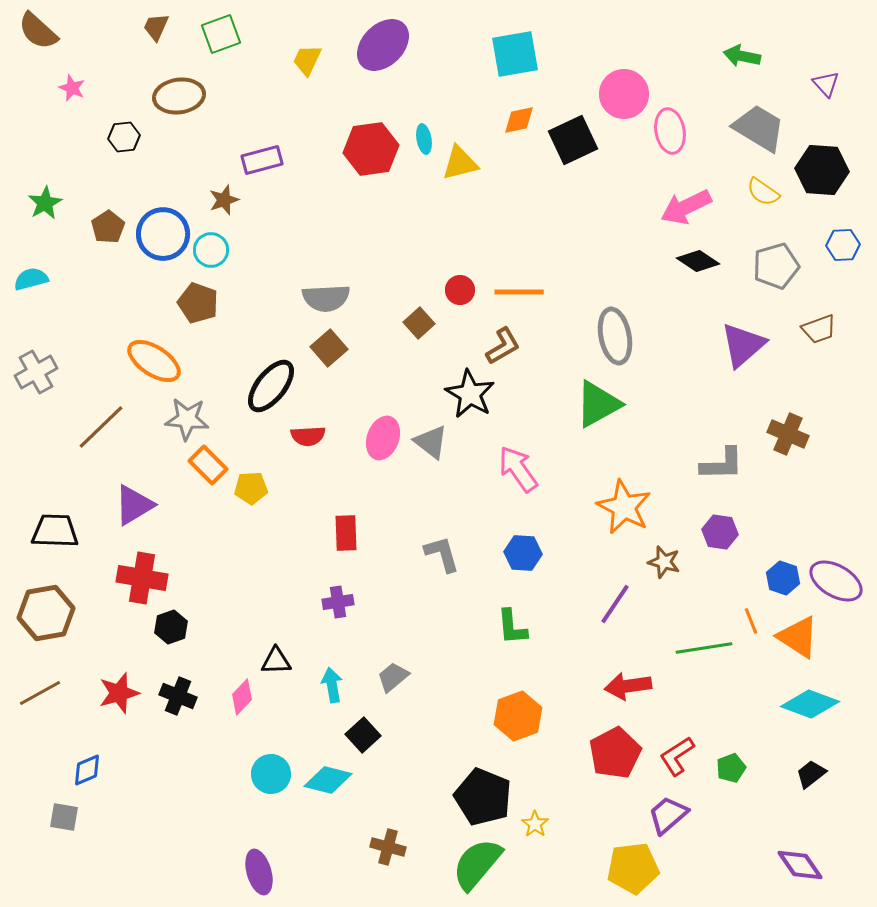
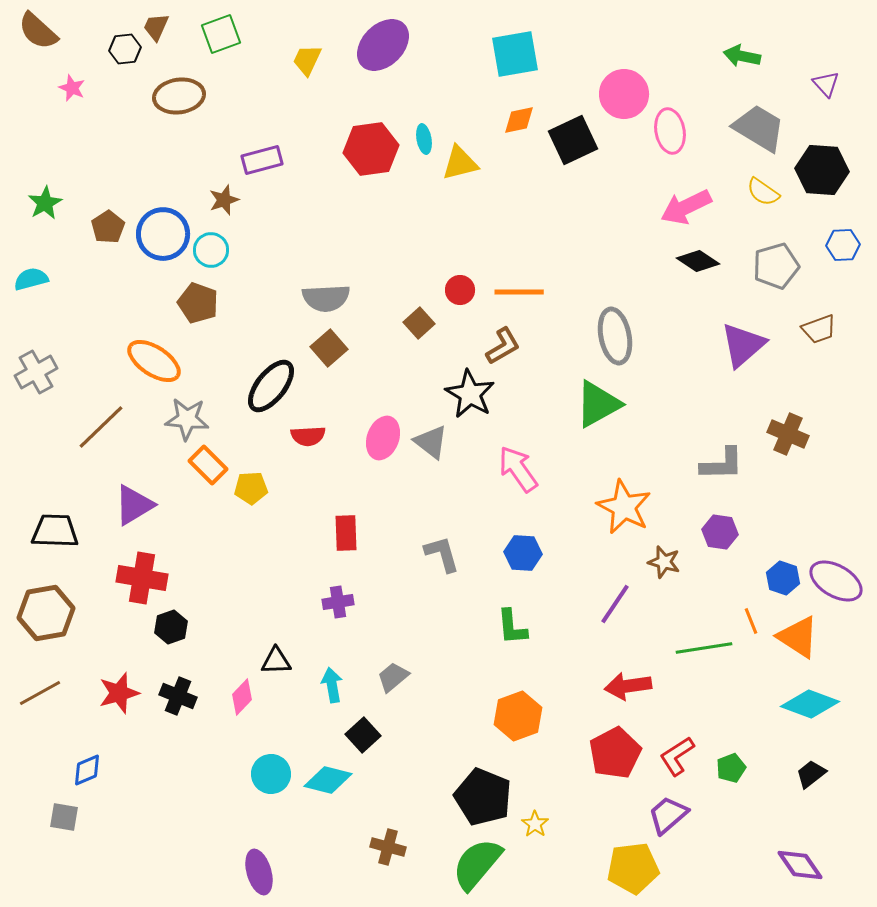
black hexagon at (124, 137): moved 1 px right, 88 px up
